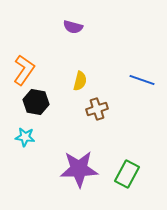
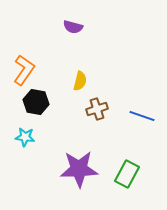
blue line: moved 36 px down
